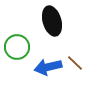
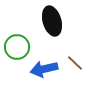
blue arrow: moved 4 px left, 2 px down
